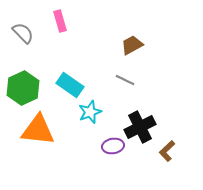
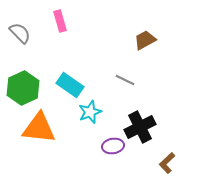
gray semicircle: moved 3 px left
brown trapezoid: moved 13 px right, 5 px up
orange triangle: moved 1 px right, 2 px up
brown L-shape: moved 12 px down
